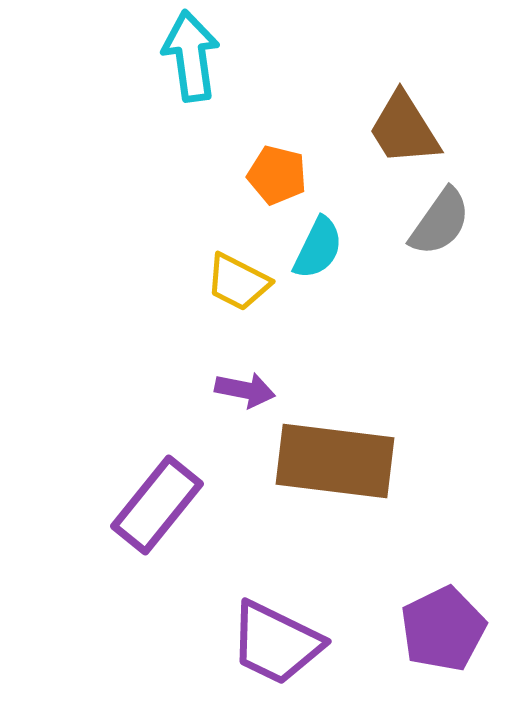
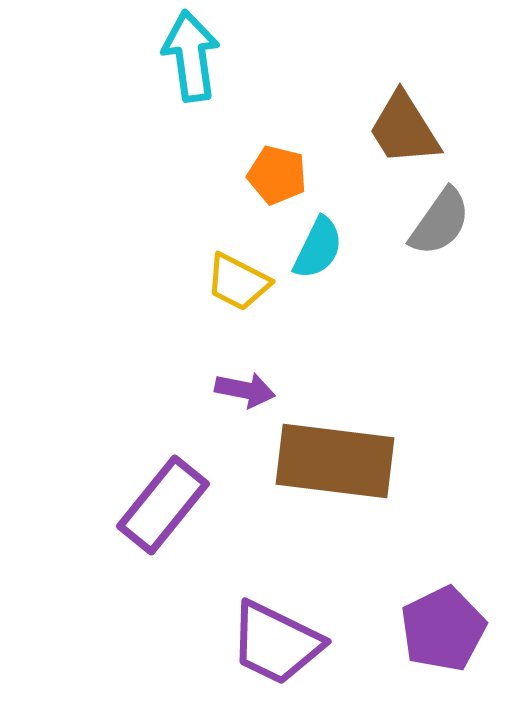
purple rectangle: moved 6 px right
